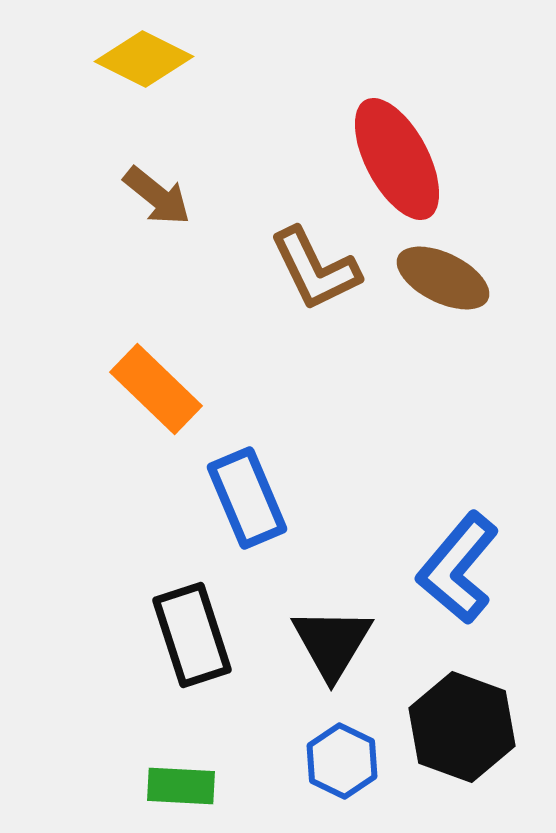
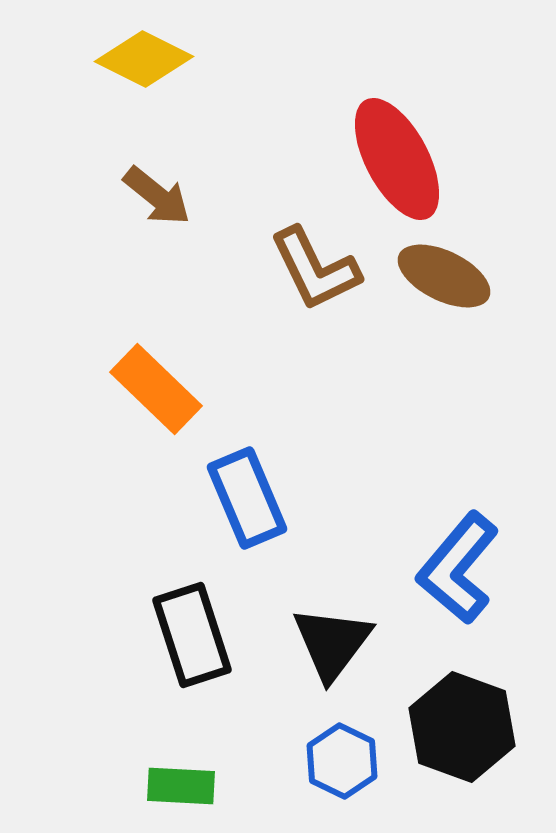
brown ellipse: moved 1 px right, 2 px up
black triangle: rotated 6 degrees clockwise
